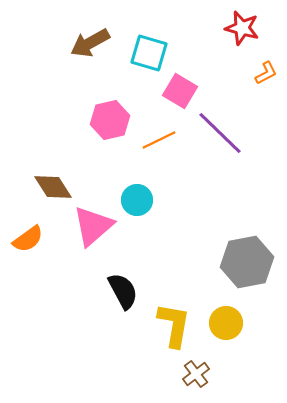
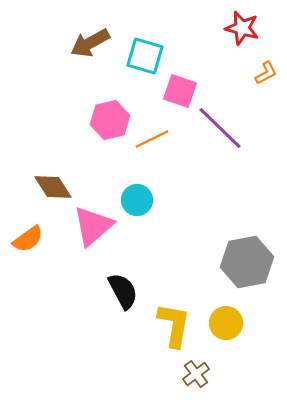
cyan square: moved 4 px left, 3 px down
pink square: rotated 12 degrees counterclockwise
purple line: moved 5 px up
orange line: moved 7 px left, 1 px up
